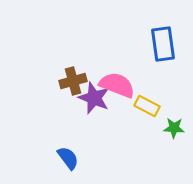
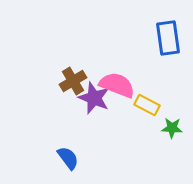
blue rectangle: moved 5 px right, 6 px up
brown cross: rotated 16 degrees counterclockwise
yellow rectangle: moved 1 px up
green star: moved 2 px left
